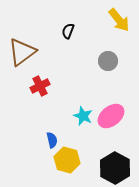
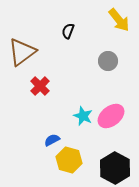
red cross: rotated 18 degrees counterclockwise
blue semicircle: rotated 105 degrees counterclockwise
yellow hexagon: moved 2 px right
